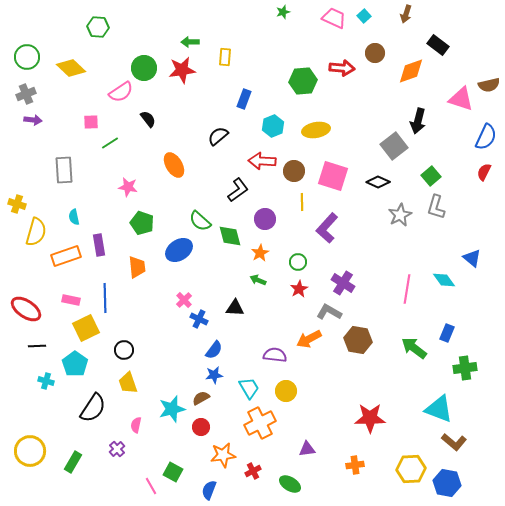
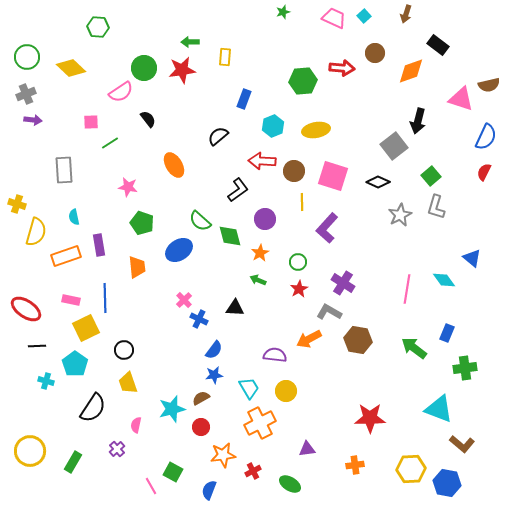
brown L-shape at (454, 442): moved 8 px right, 2 px down
